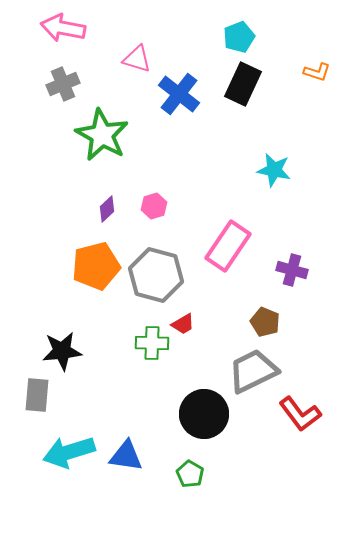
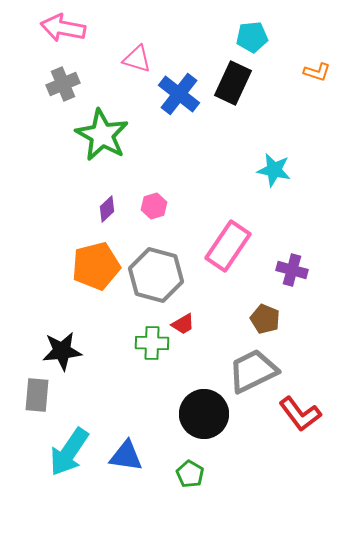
cyan pentagon: moved 13 px right; rotated 16 degrees clockwise
black rectangle: moved 10 px left, 1 px up
brown pentagon: moved 3 px up
cyan arrow: rotated 39 degrees counterclockwise
